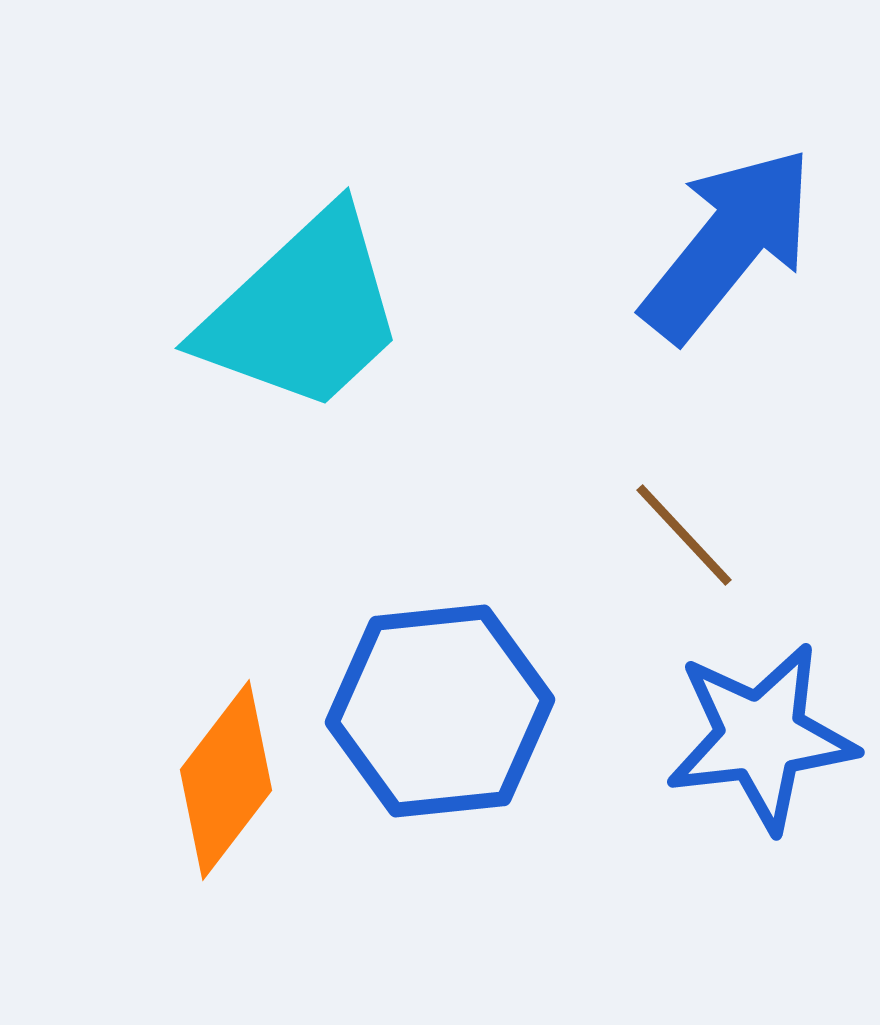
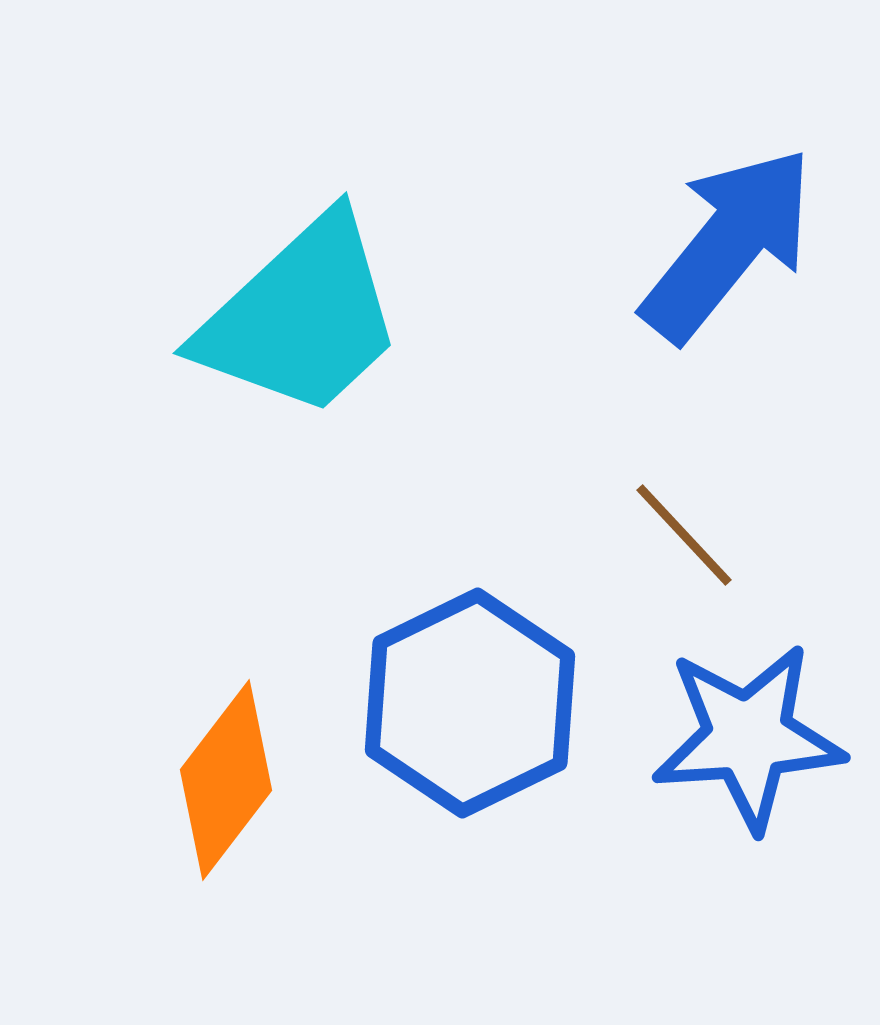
cyan trapezoid: moved 2 px left, 5 px down
blue hexagon: moved 30 px right, 8 px up; rotated 20 degrees counterclockwise
blue star: moved 13 px left; rotated 3 degrees clockwise
